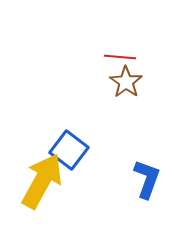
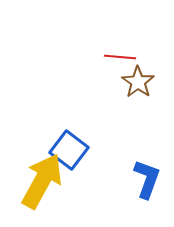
brown star: moved 12 px right
